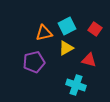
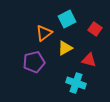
cyan square: moved 7 px up
orange triangle: rotated 24 degrees counterclockwise
yellow triangle: moved 1 px left
cyan cross: moved 2 px up
